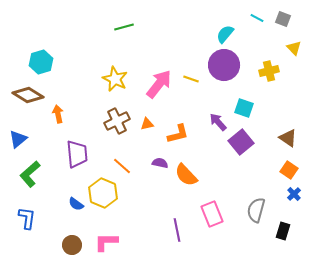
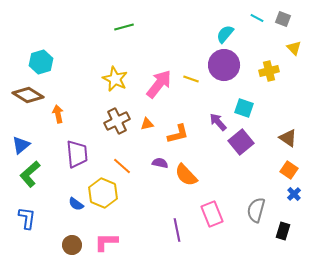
blue triangle: moved 3 px right, 6 px down
